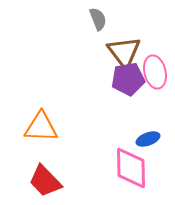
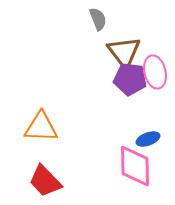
purple pentagon: moved 2 px right; rotated 16 degrees clockwise
pink diamond: moved 4 px right, 2 px up
